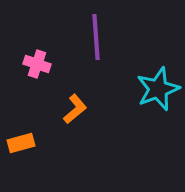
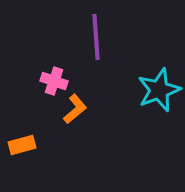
pink cross: moved 17 px right, 17 px down
cyan star: moved 1 px right, 1 px down
orange rectangle: moved 1 px right, 2 px down
